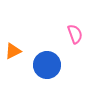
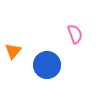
orange triangle: rotated 24 degrees counterclockwise
